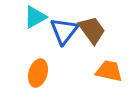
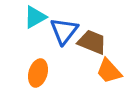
brown trapezoid: moved 12 px down; rotated 32 degrees counterclockwise
orange trapezoid: rotated 144 degrees counterclockwise
